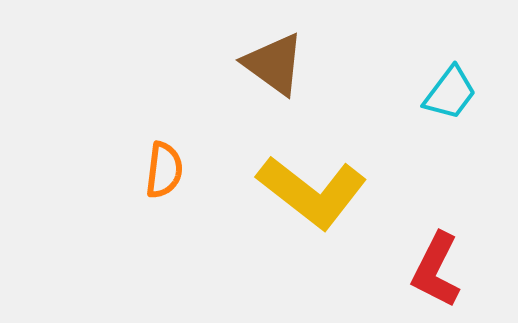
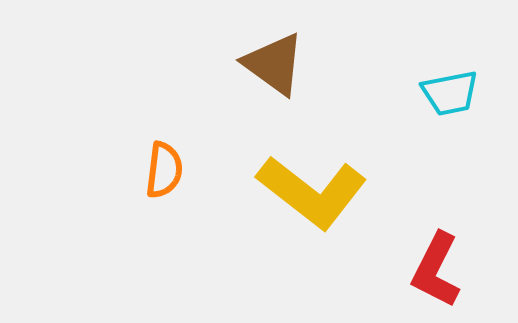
cyan trapezoid: rotated 42 degrees clockwise
